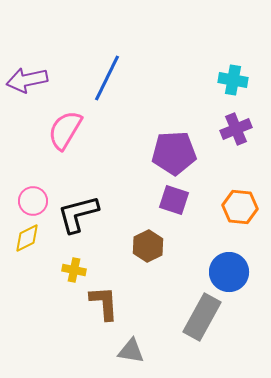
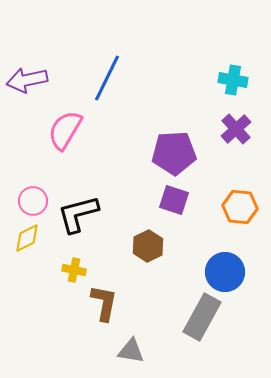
purple cross: rotated 20 degrees counterclockwise
blue circle: moved 4 px left
brown L-shape: rotated 15 degrees clockwise
